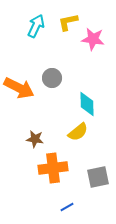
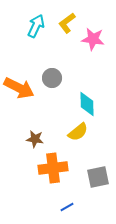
yellow L-shape: moved 1 px left, 1 px down; rotated 25 degrees counterclockwise
